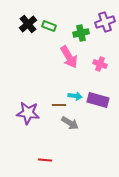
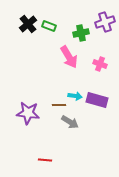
purple rectangle: moved 1 px left
gray arrow: moved 1 px up
